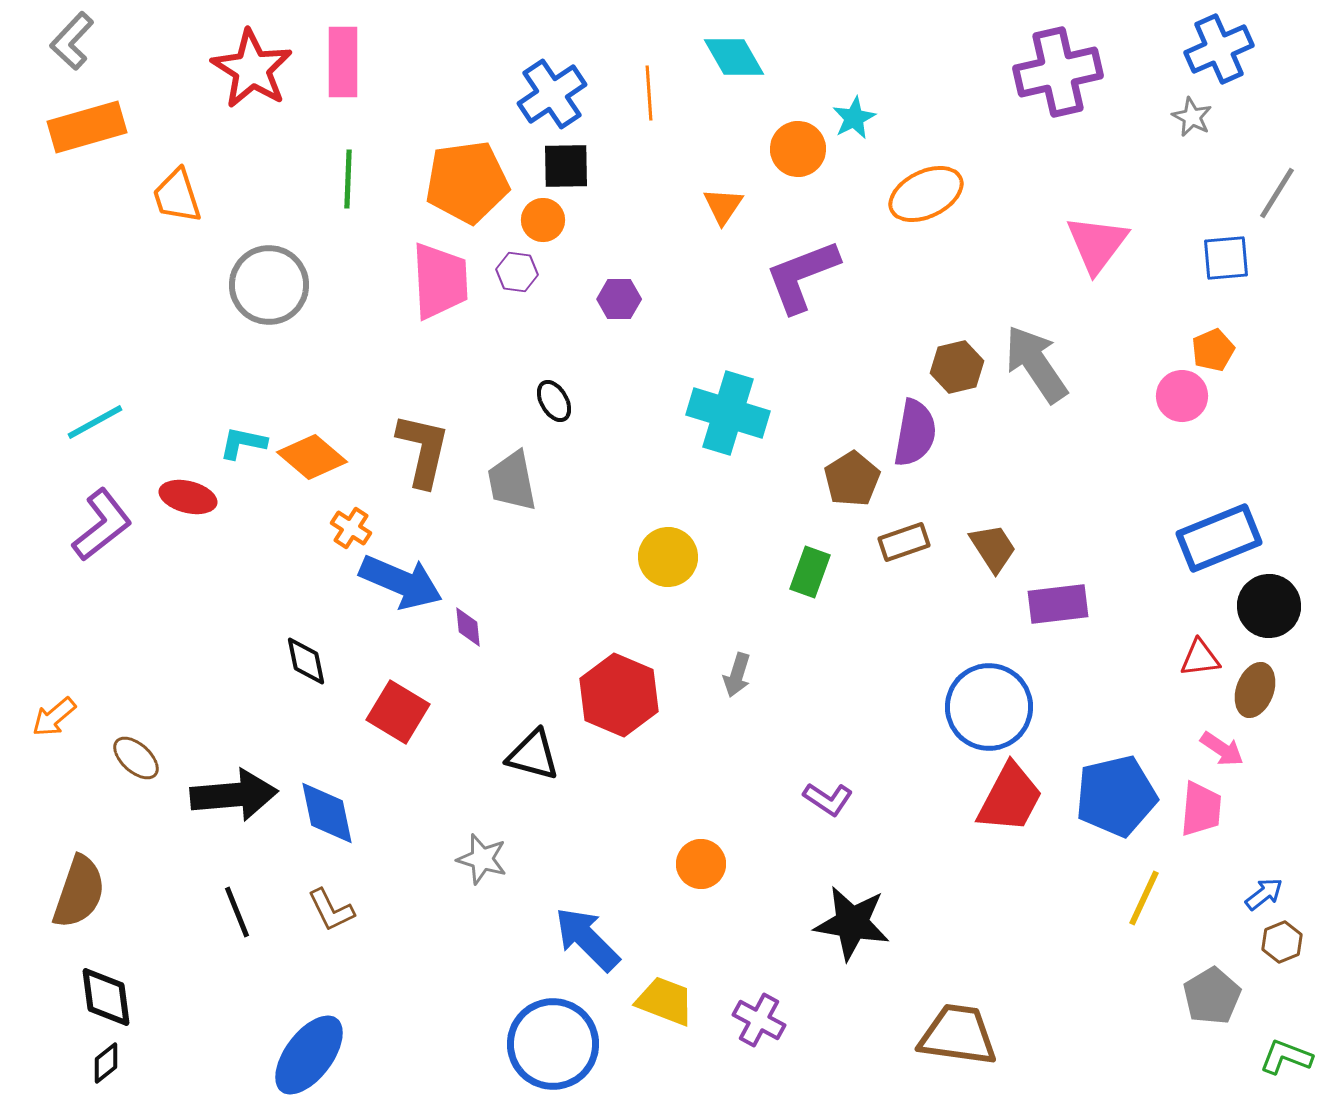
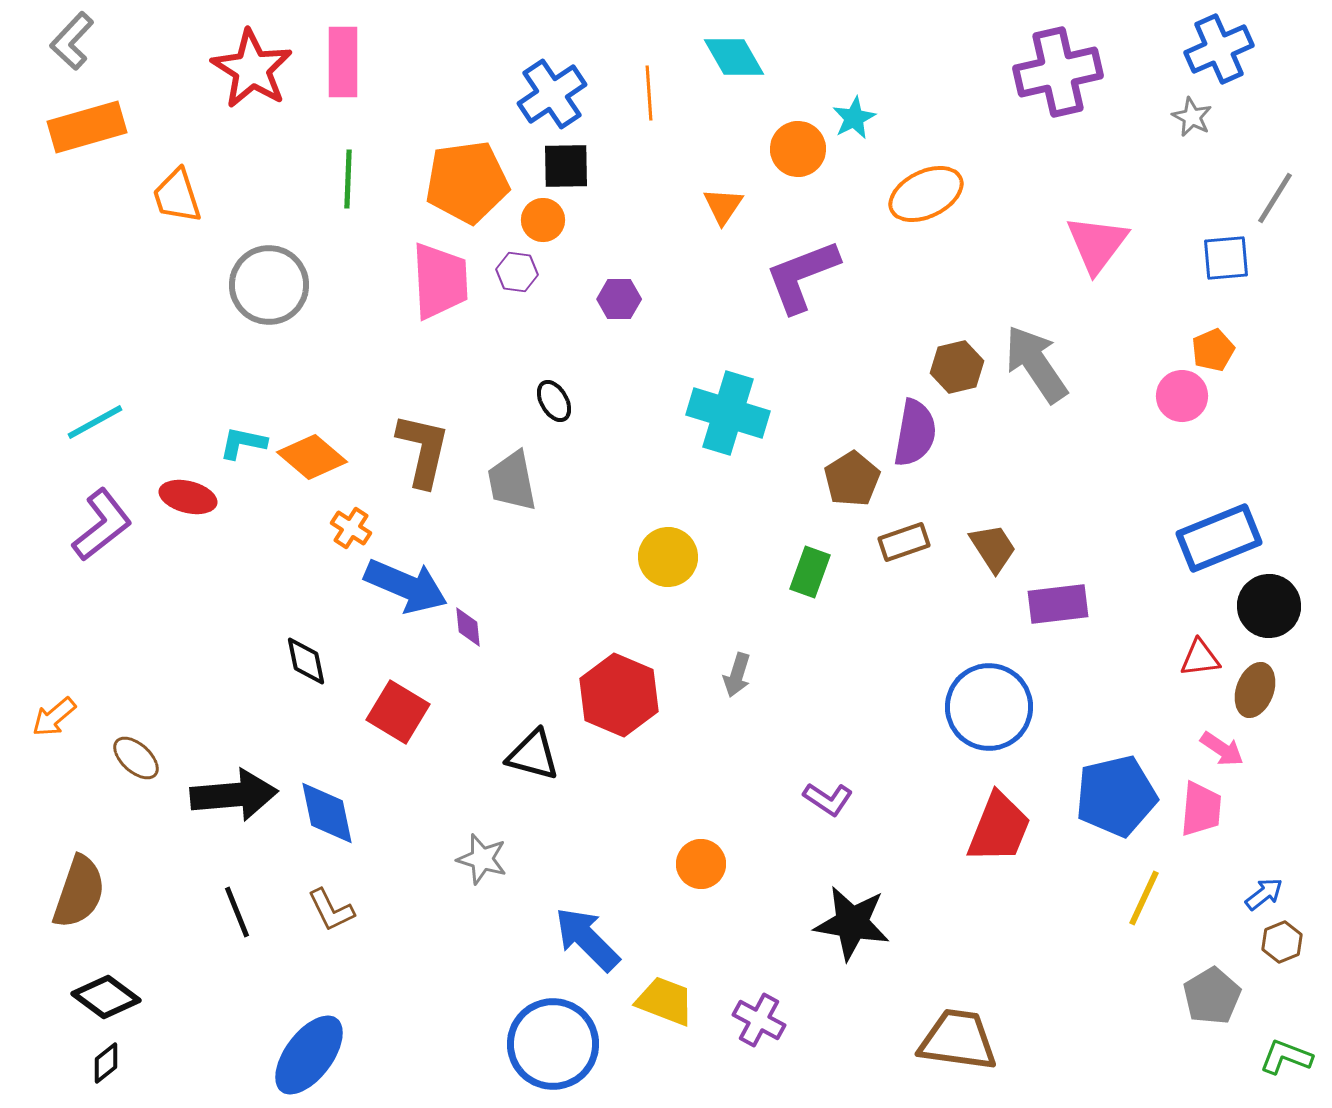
gray line at (1277, 193): moved 2 px left, 5 px down
blue arrow at (401, 582): moved 5 px right, 4 px down
red trapezoid at (1010, 798): moved 11 px left, 30 px down; rotated 6 degrees counterclockwise
black diamond at (106, 997): rotated 46 degrees counterclockwise
brown trapezoid at (958, 1035): moved 5 px down
